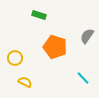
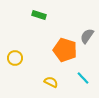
orange pentagon: moved 10 px right, 3 px down
yellow semicircle: moved 26 px right
